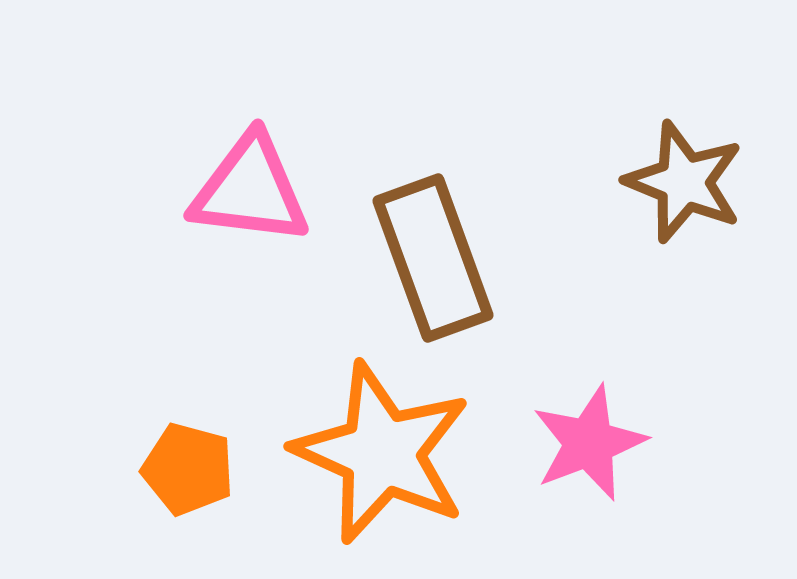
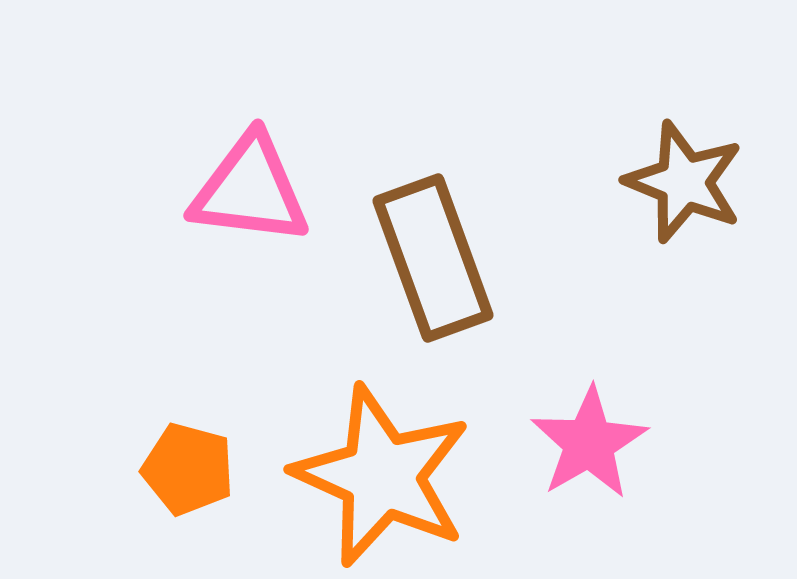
pink star: rotated 9 degrees counterclockwise
orange star: moved 23 px down
